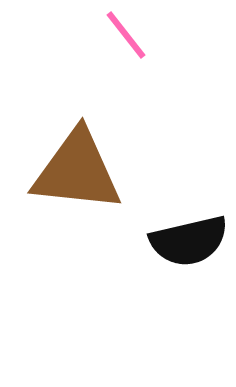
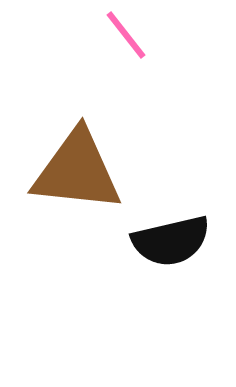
black semicircle: moved 18 px left
